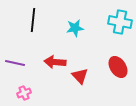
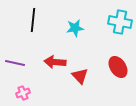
pink cross: moved 1 px left
